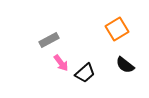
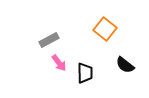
orange square: moved 12 px left; rotated 20 degrees counterclockwise
pink arrow: moved 2 px left
black trapezoid: rotated 50 degrees counterclockwise
